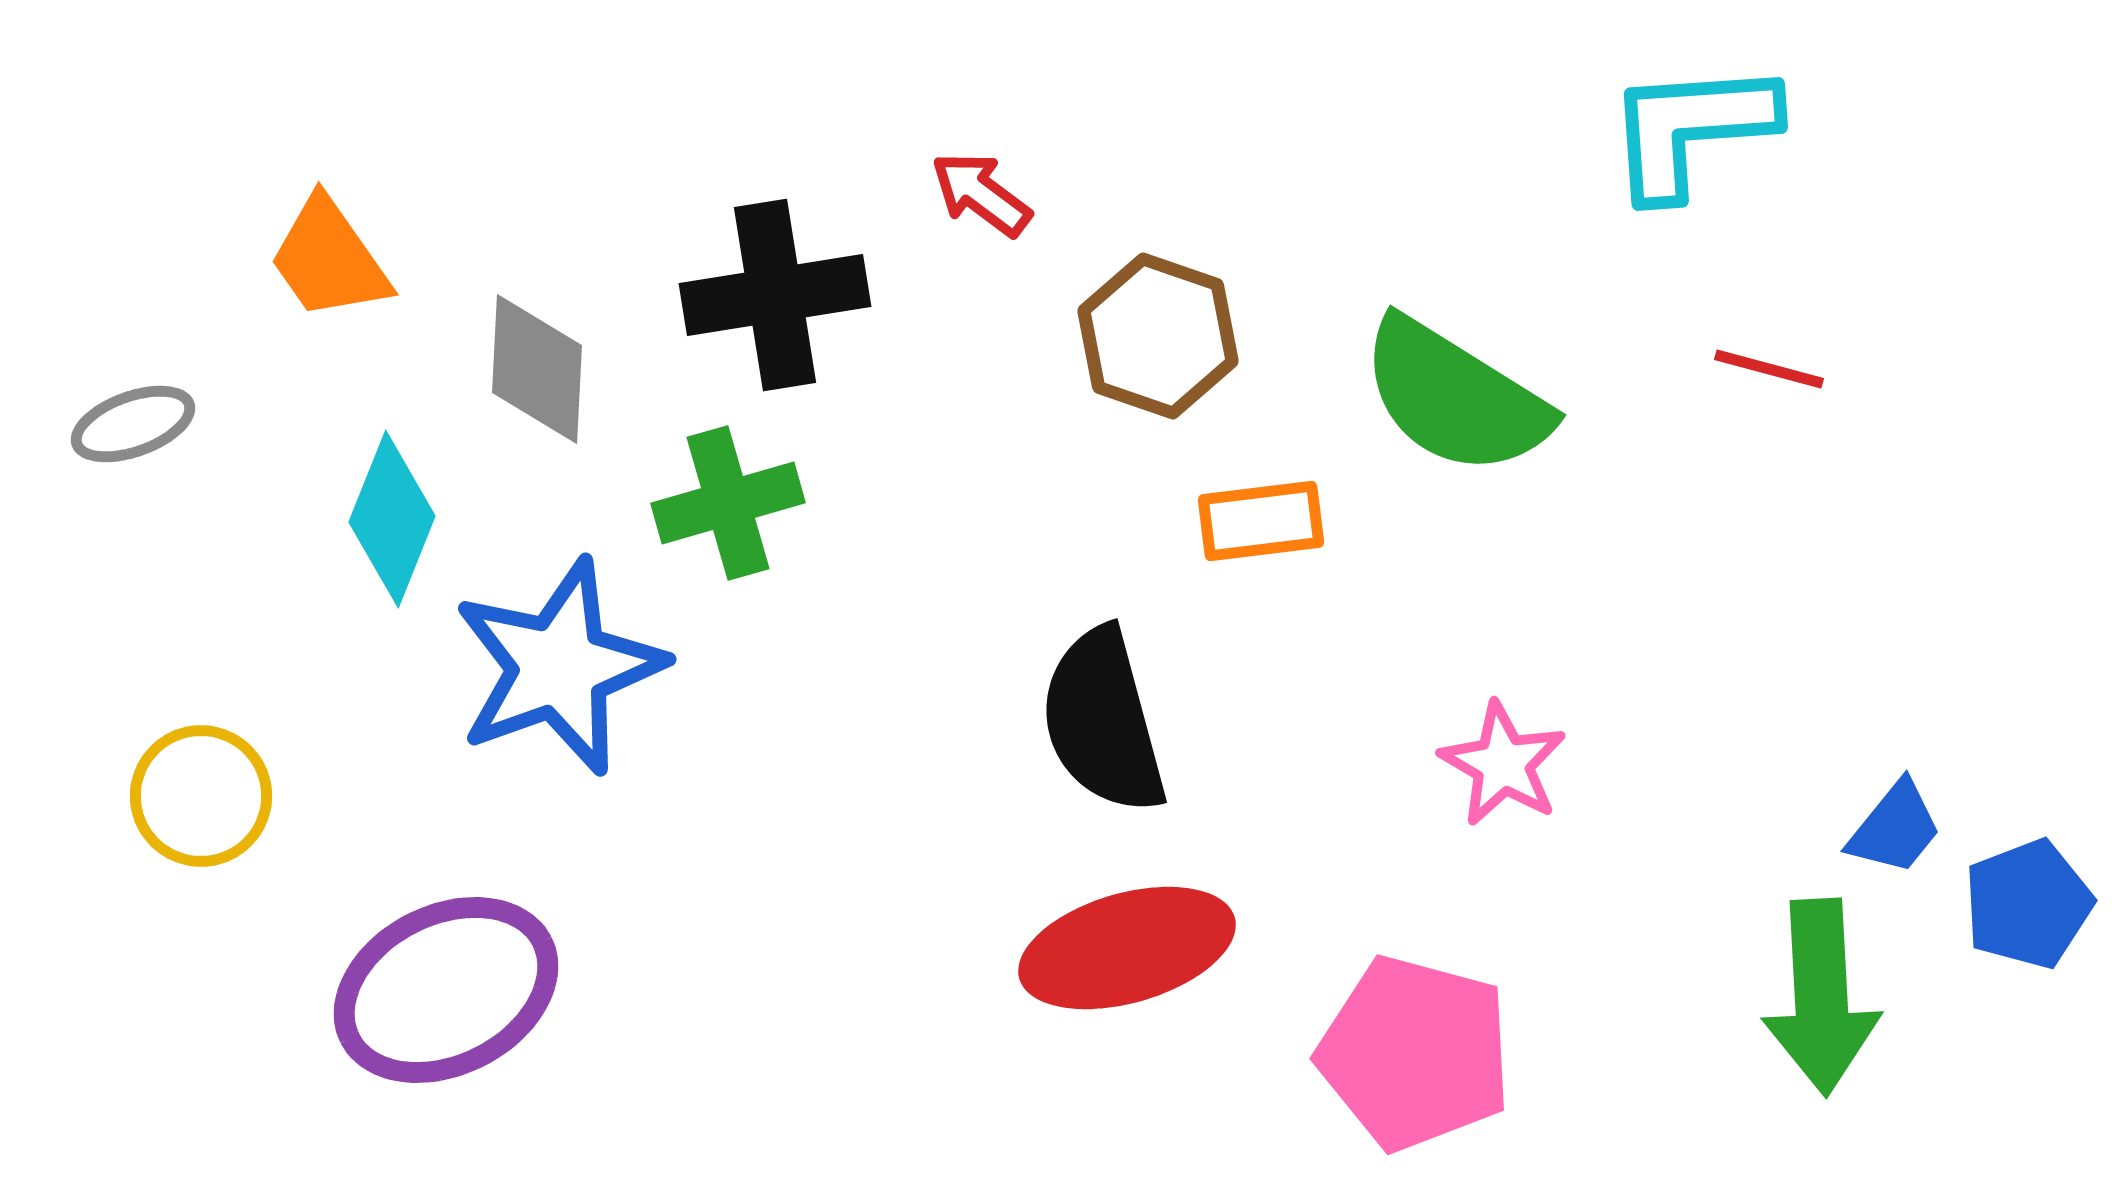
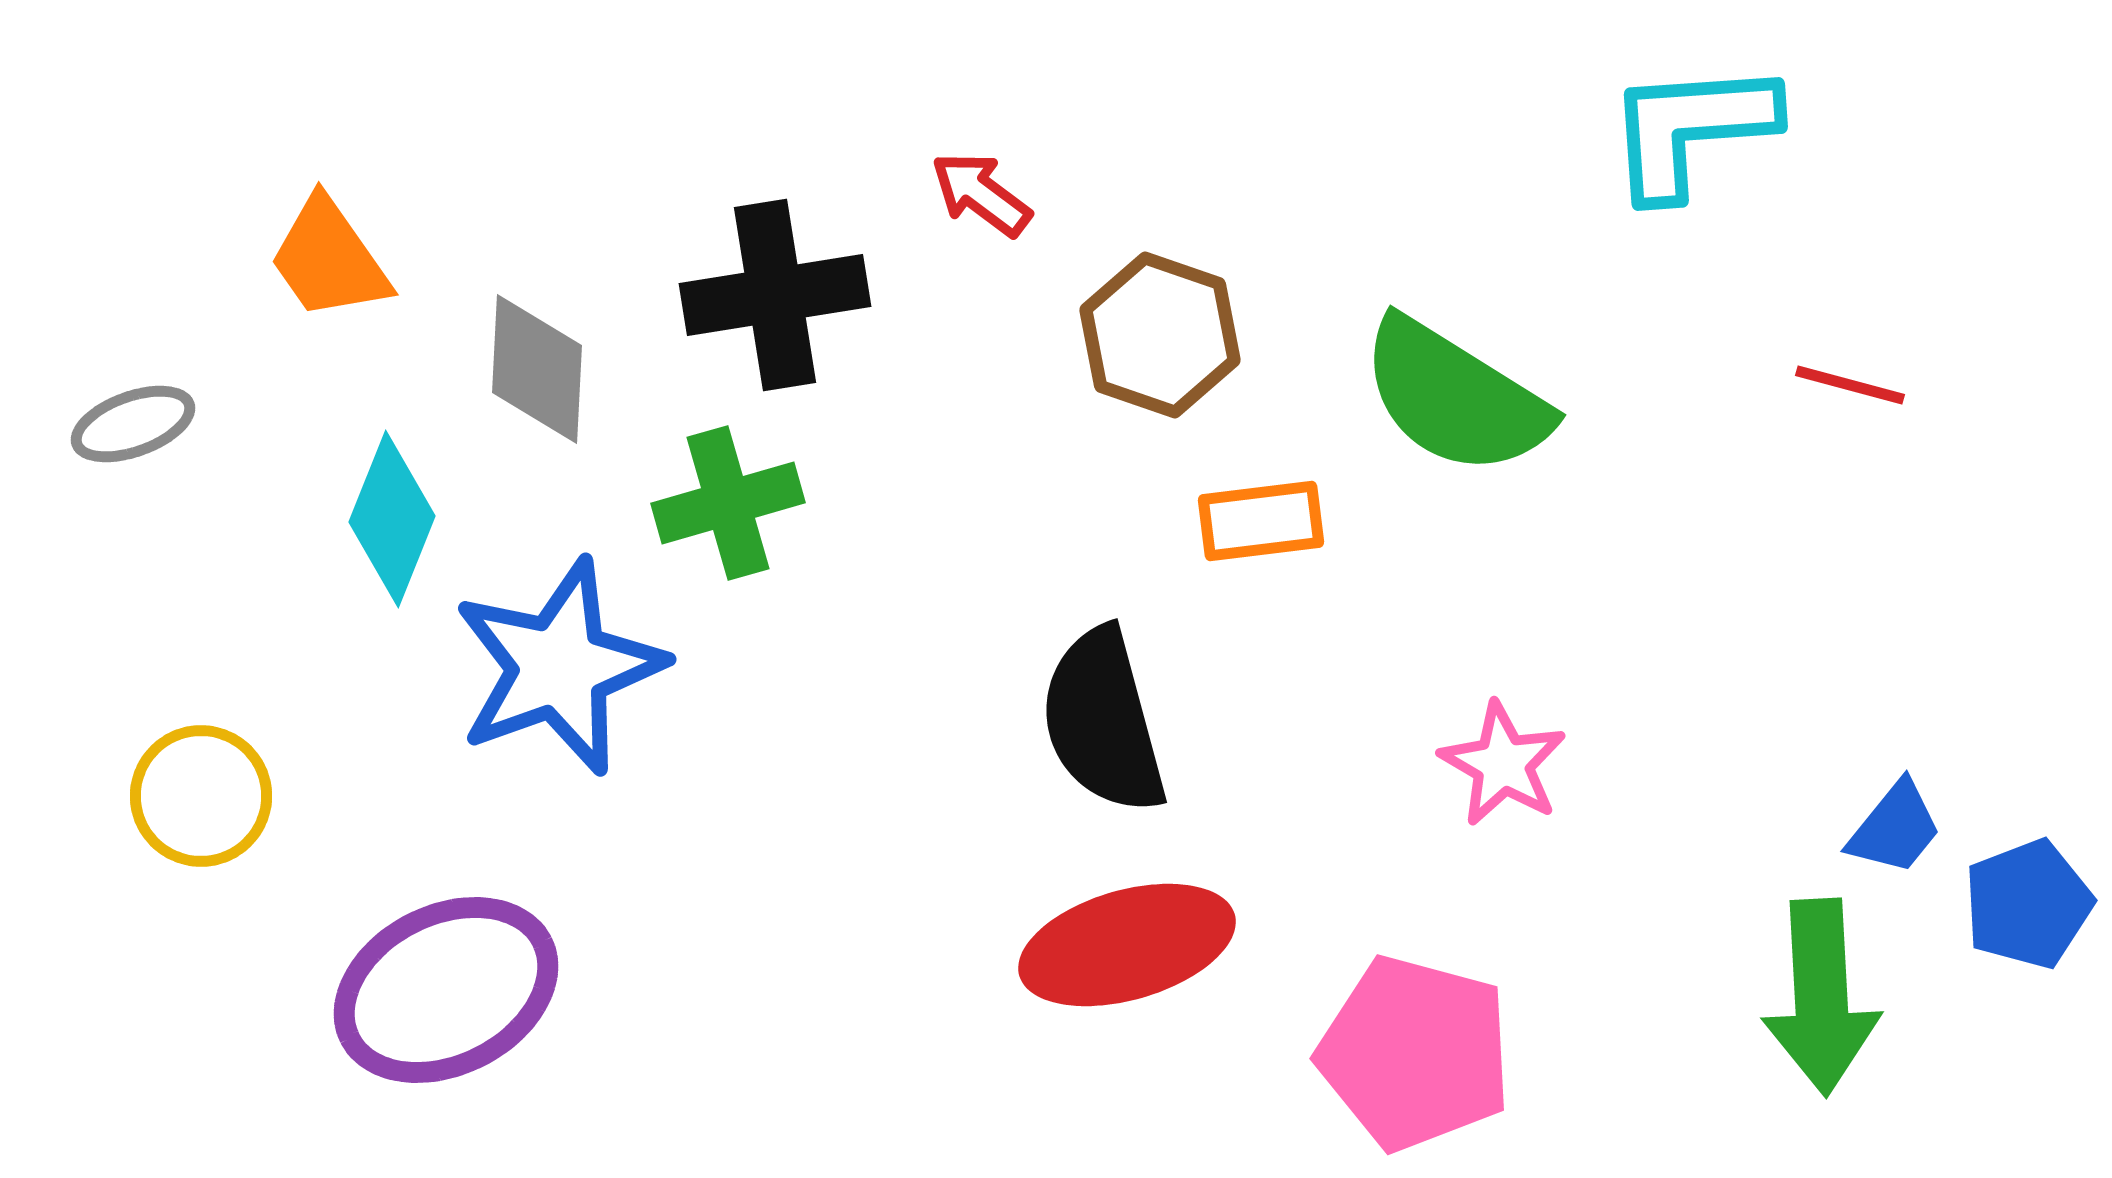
brown hexagon: moved 2 px right, 1 px up
red line: moved 81 px right, 16 px down
red ellipse: moved 3 px up
